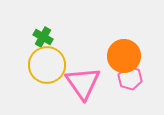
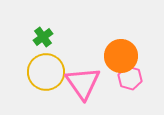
green cross: rotated 24 degrees clockwise
orange circle: moved 3 px left
yellow circle: moved 1 px left, 7 px down
